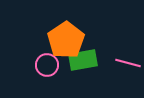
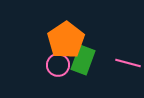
green rectangle: rotated 60 degrees counterclockwise
pink circle: moved 11 px right
